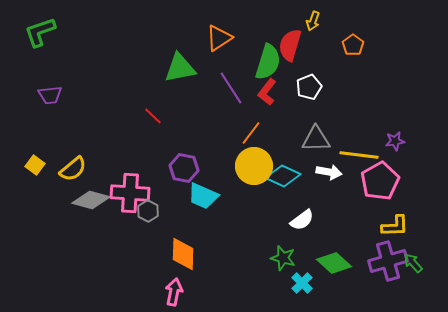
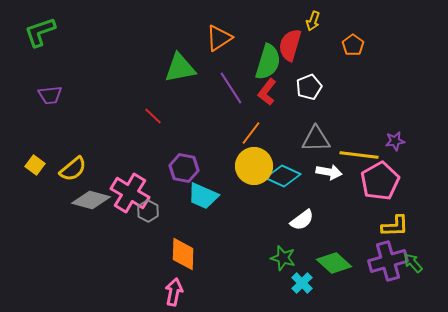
pink cross: rotated 27 degrees clockwise
